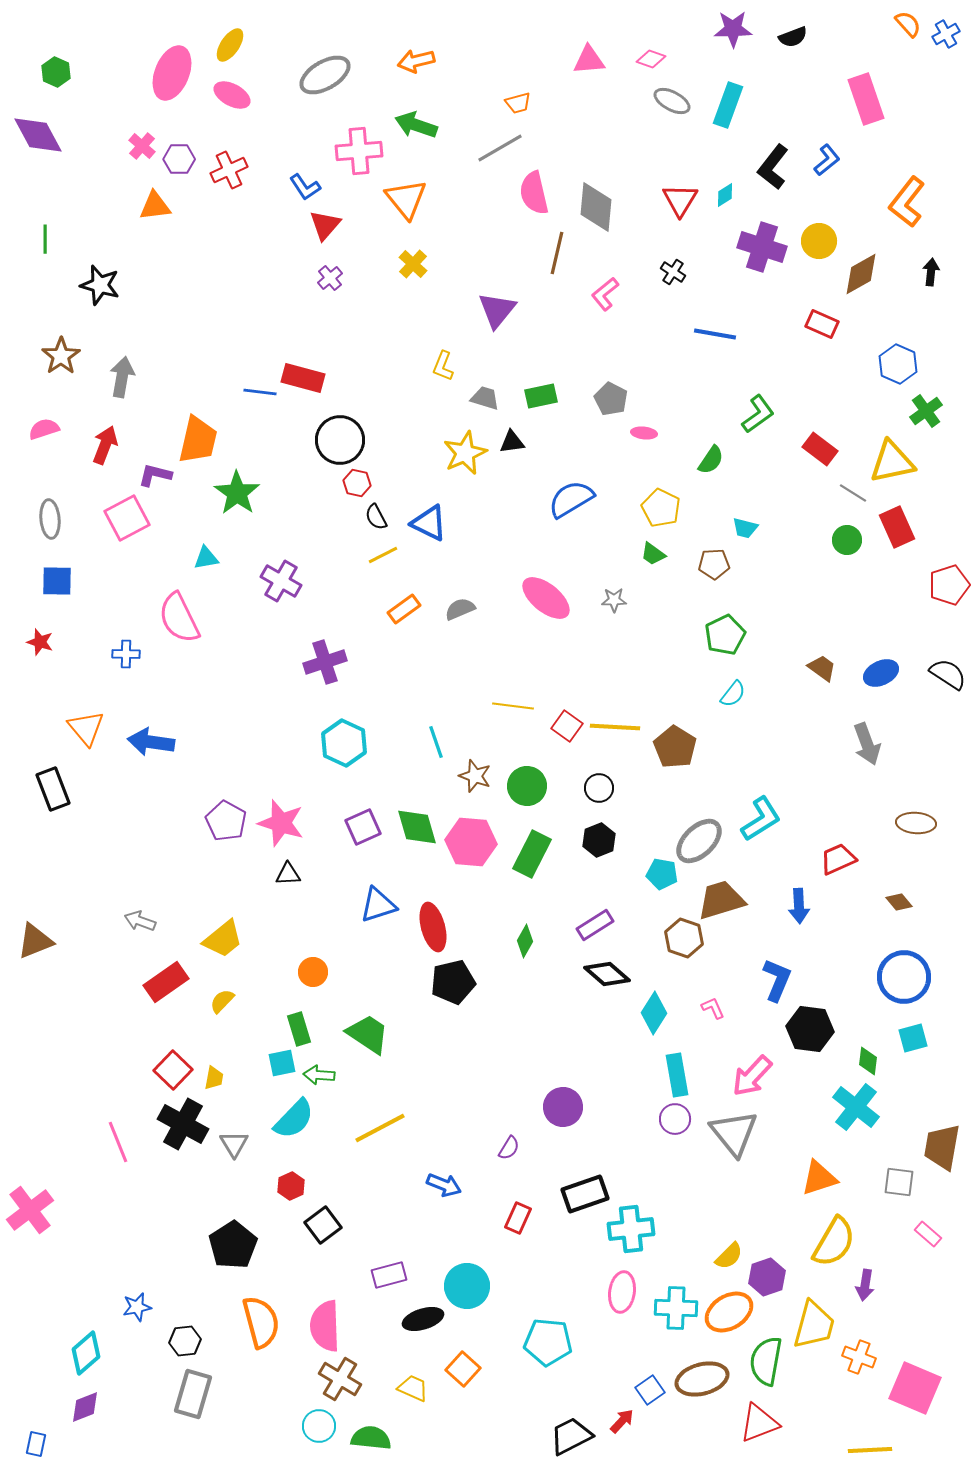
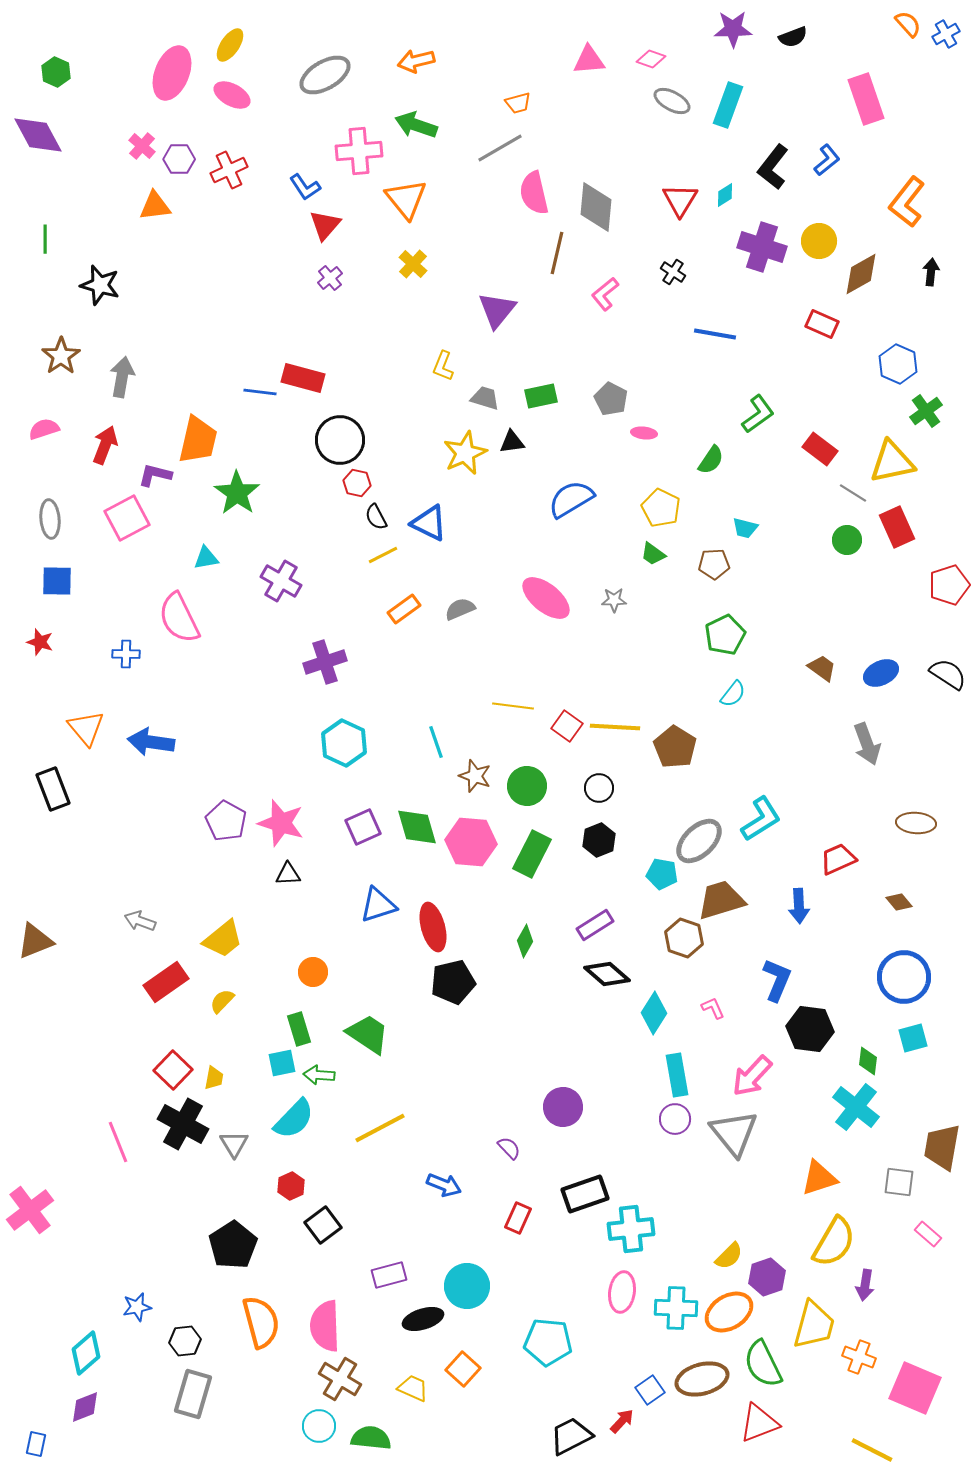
purple semicircle at (509, 1148): rotated 75 degrees counterclockwise
green semicircle at (766, 1361): moved 3 px left, 3 px down; rotated 36 degrees counterclockwise
yellow line at (870, 1450): moved 2 px right; rotated 30 degrees clockwise
